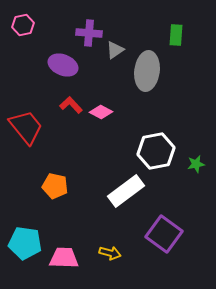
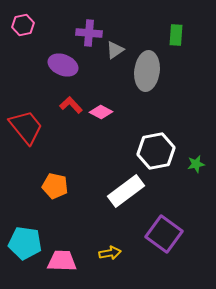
yellow arrow: rotated 25 degrees counterclockwise
pink trapezoid: moved 2 px left, 3 px down
